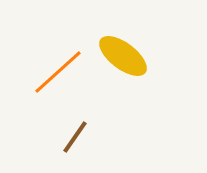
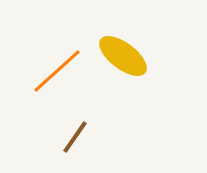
orange line: moved 1 px left, 1 px up
